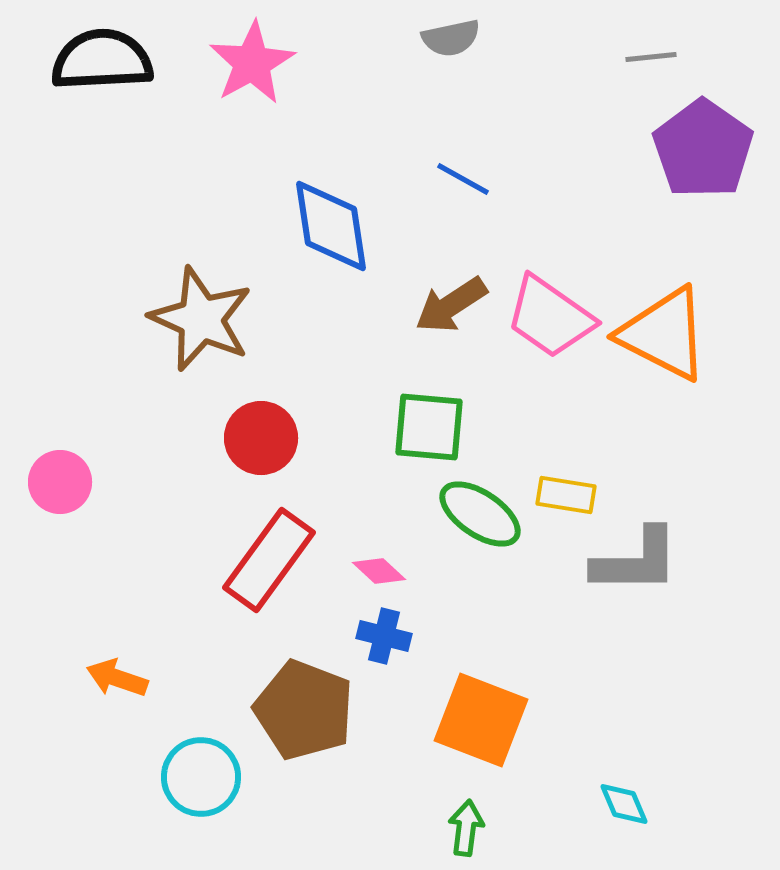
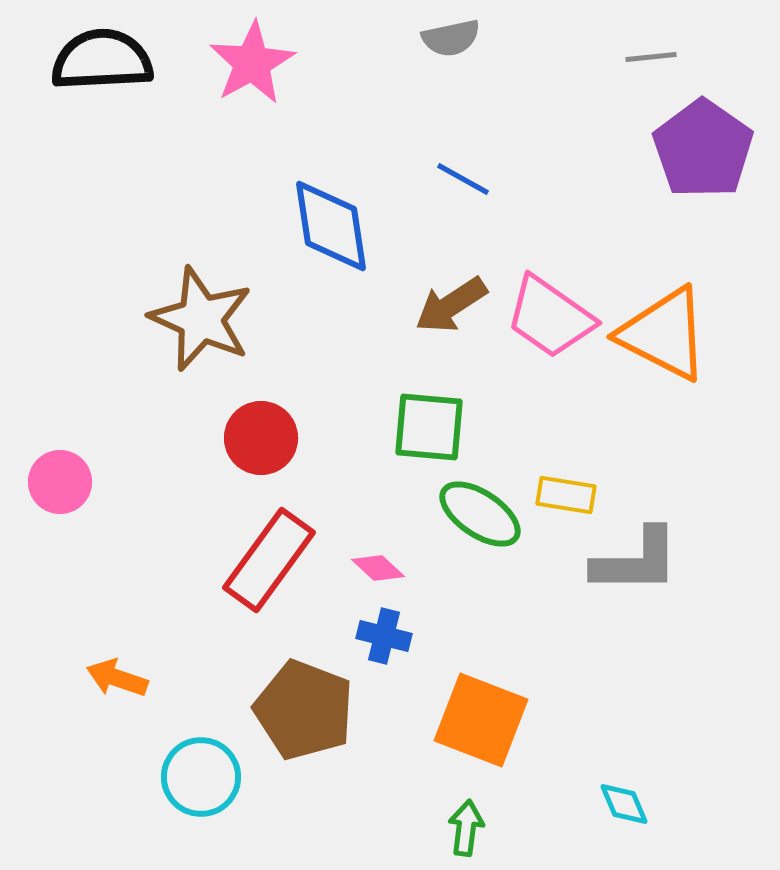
pink diamond: moved 1 px left, 3 px up
